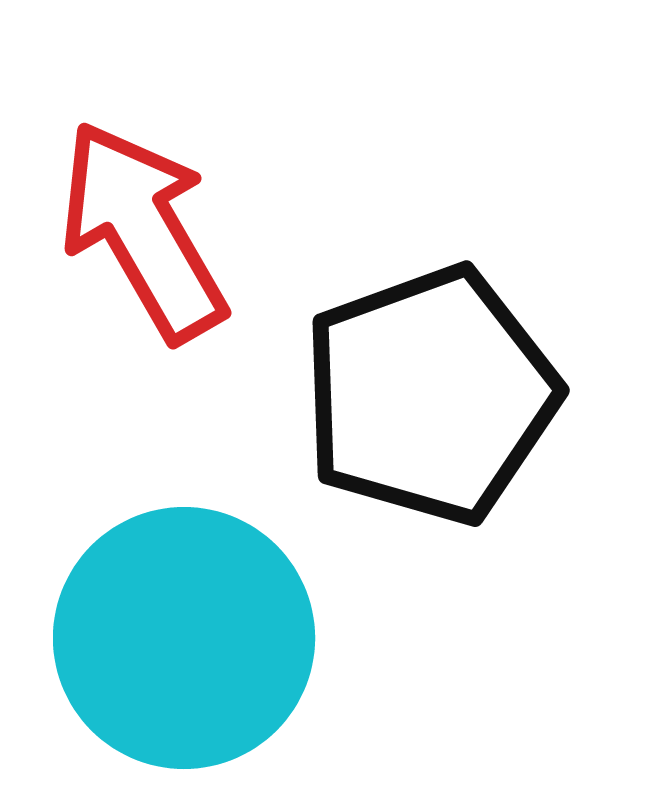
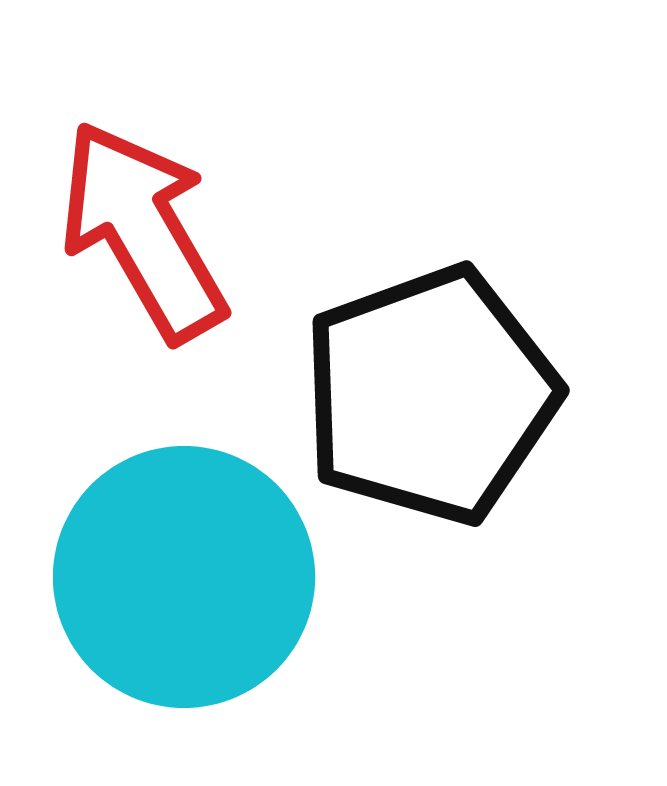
cyan circle: moved 61 px up
